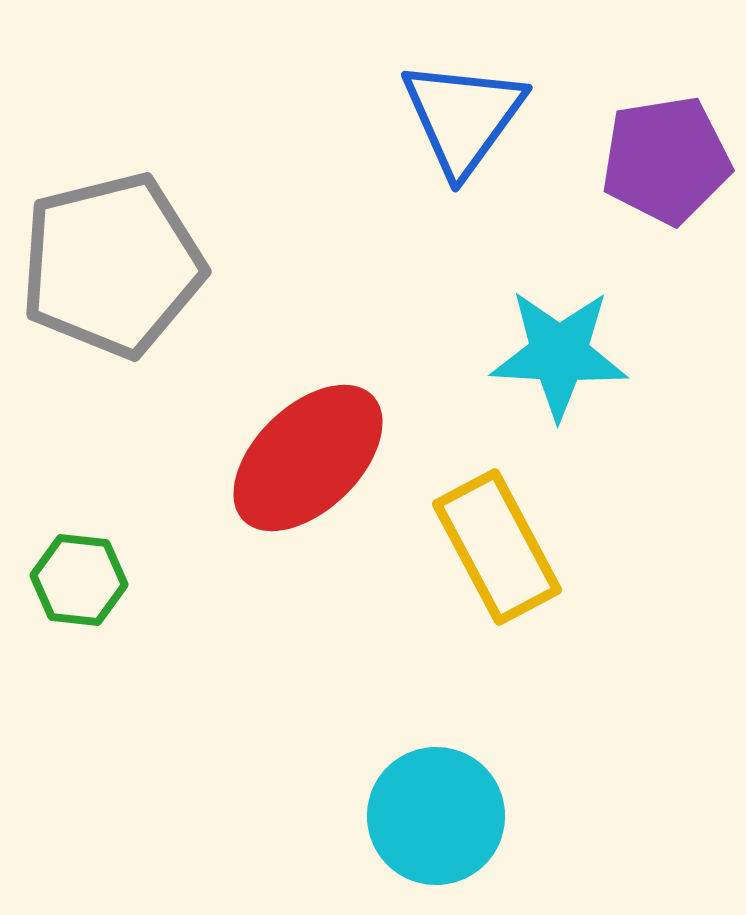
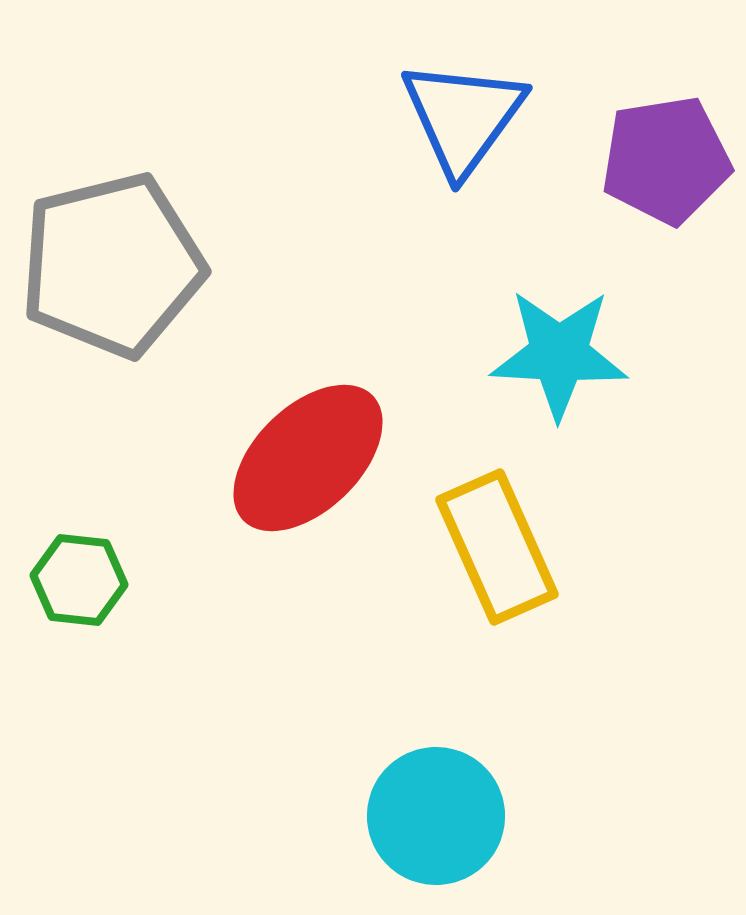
yellow rectangle: rotated 4 degrees clockwise
